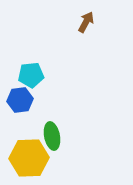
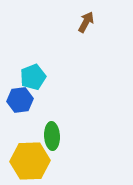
cyan pentagon: moved 2 px right, 2 px down; rotated 15 degrees counterclockwise
green ellipse: rotated 8 degrees clockwise
yellow hexagon: moved 1 px right, 3 px down
